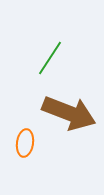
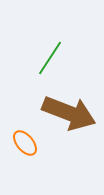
orange ellipse: rotated 48 degrees counterclockwise
